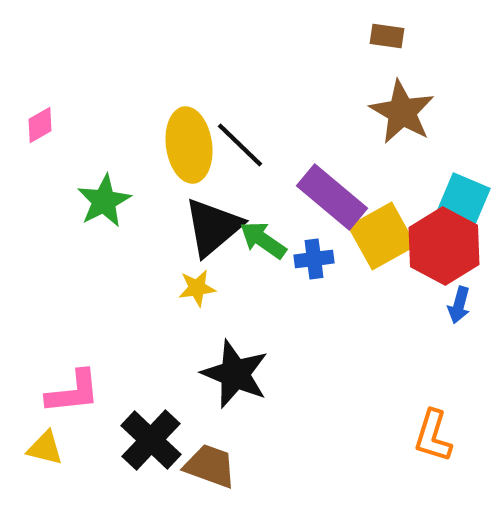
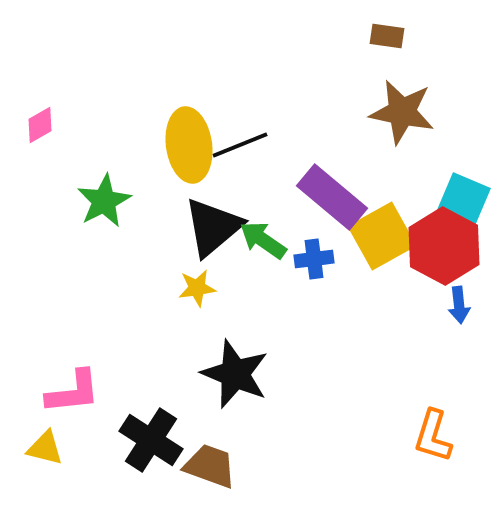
brown star: rotated 18 degrees counterclockwise
black line: rotated 66 degrees counterclockwise
blue arrow: rotated 21 degrees counterclockwise
black cross: rotated 10 degrees counterclockwise
